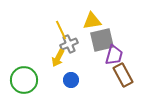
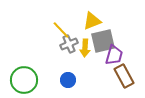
yellow triangle: rotated 12 degrees counterclockwise
yellow line: rotated 18 degrees counterclockwise
gray square: moved 1 px right, 1 px down
yellow arrow: moved 27 px right, 10 px up; rotated 24 degrees counterclockwise
brown rectangle: moved 1 px right, 1 px down
blue circle: moved 3 px left
